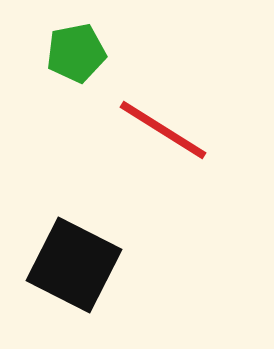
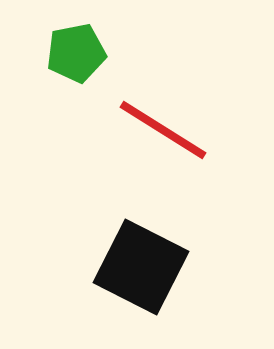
black square: moved 67 px right, 2 px down
